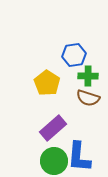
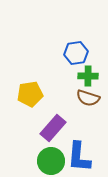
blue hexagon: moved 2 px right, 2 px up
yellow pentagon: moved 17 px left, 11 px down; rotated 30 degrees clockwise
purple rectangle: rotated 8 degrees counterclockwise
green circle: moved 3 px left
